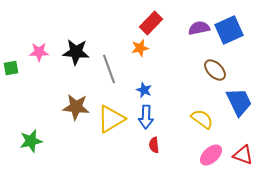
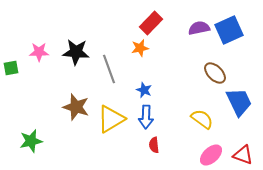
brown ellipse: moved 3 px down
brown star: rotated 12 degrees clockwise
